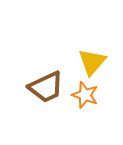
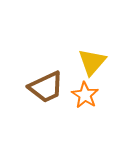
orange star: rotated 12 degrees clockwise
